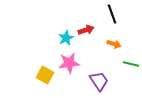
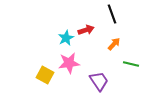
orange arrow: rotated 64 degrees counterclockwise
